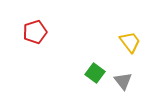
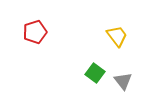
yellow trapezoid: moved 13 px left, 6 px up
